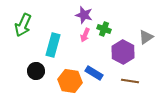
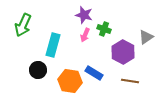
black circle: moved 2 px right, 1 px up
